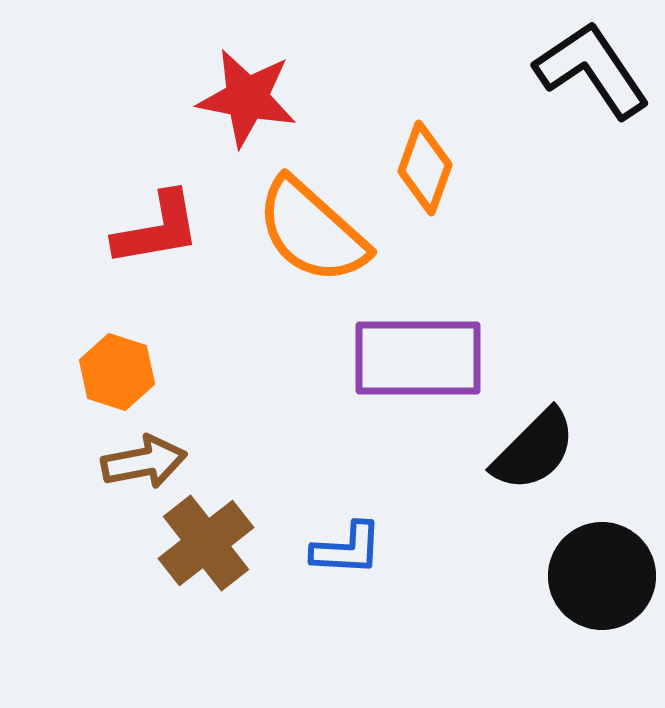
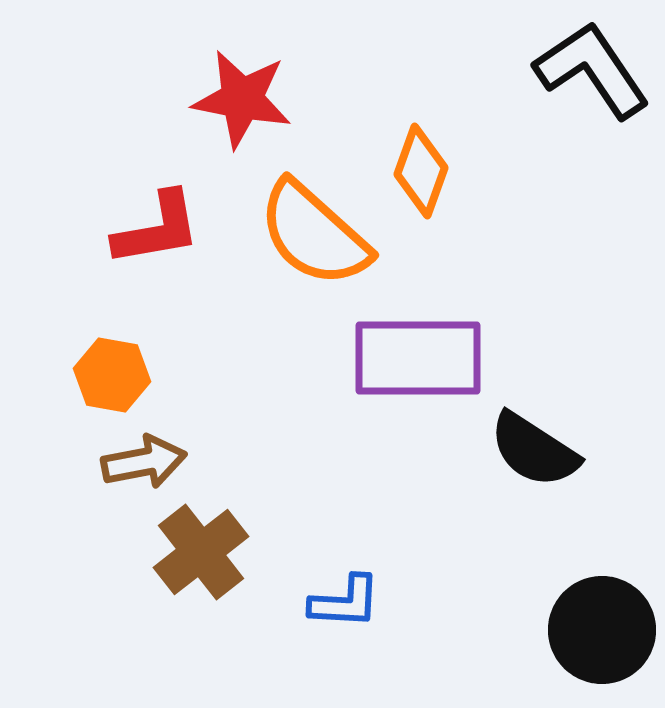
red star: moved 5 px left, 1 px down
orange diamond: moved 4 px left, 3 px down
orange semicircle: moved 2 px right, 3 px down
orange hexagon: moved 5 px left, 3 px down; rotated 8 degrees counterclockwise
black semicircle: rotated 78 degrees clockwise
brown cross: moved 5 px left, 9 px down
blue L-shape: moved 2 px left, 53 px down
black circle: moved 54 px down
